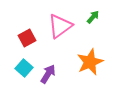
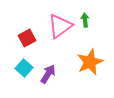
green arrow: moved 8 px left, 3 px down; rotated 48 degrees counterclockwise
